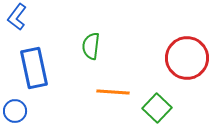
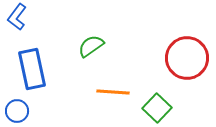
green semicircle: rotated 48 degrees clockwise
blue rectangle: moved 2 px left, 1 px down
blue circle: moved 2 px right
